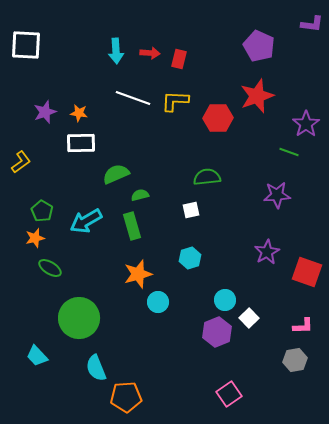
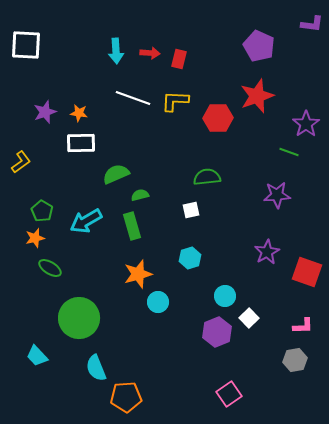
cyan circle at (225, 300): moved 4 px up
